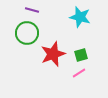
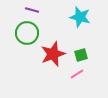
pink line: moved 2 px left, 1 px down
